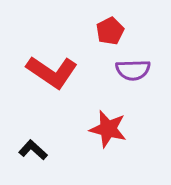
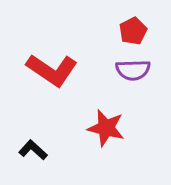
red pentagon: moved 23 px right
red L-shape: moved 2 px up
red star: moved 2 px left, 1 px up
